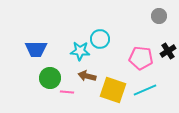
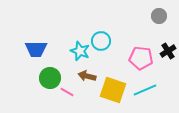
cyan circle: moved 1 px right, 2 px down
cyan star: rotated 18 degrees clockwise
pink line: rotated 24 degrees clockwise
